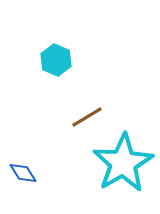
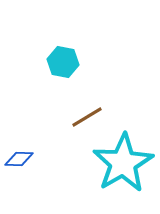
cyan hexagon: moved 7 px right, 2 px down; rotated 12 degrees counterclockwise
blue diamond: moved 4 px left, 14 px up; rotated 56 degrees counterclockwise
